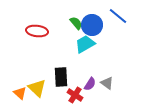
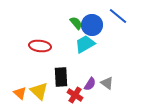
red ellipse: moved 3 px right, 15 px down
yellow triangle: moved 2 px right, 3 px down
